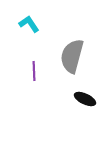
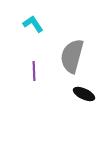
cyan L-shape: moved 4 px right
black ellipse: moved 1 px left, 5 px up
